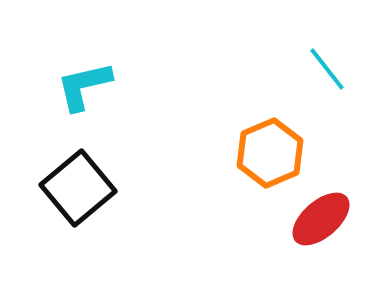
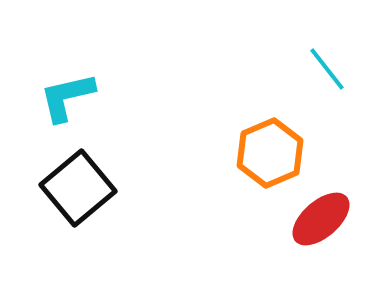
cyan L-shape: moved 17 px left, 11 px down
